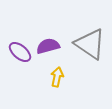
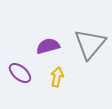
gray triangle: rotated 36 degrees clockwise
purple ellipse: moved 21 px down
